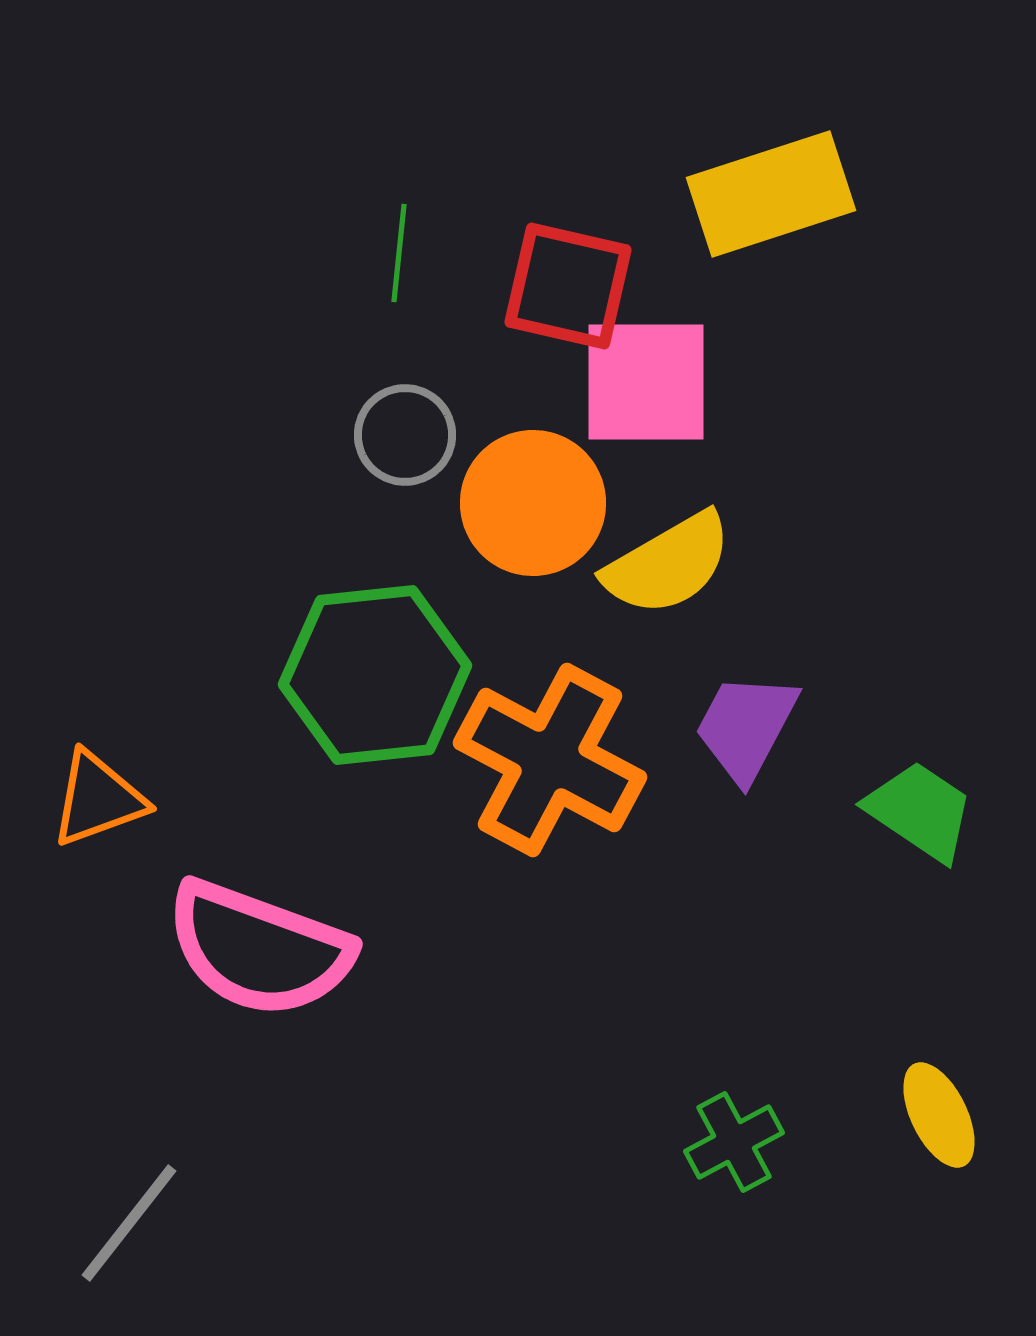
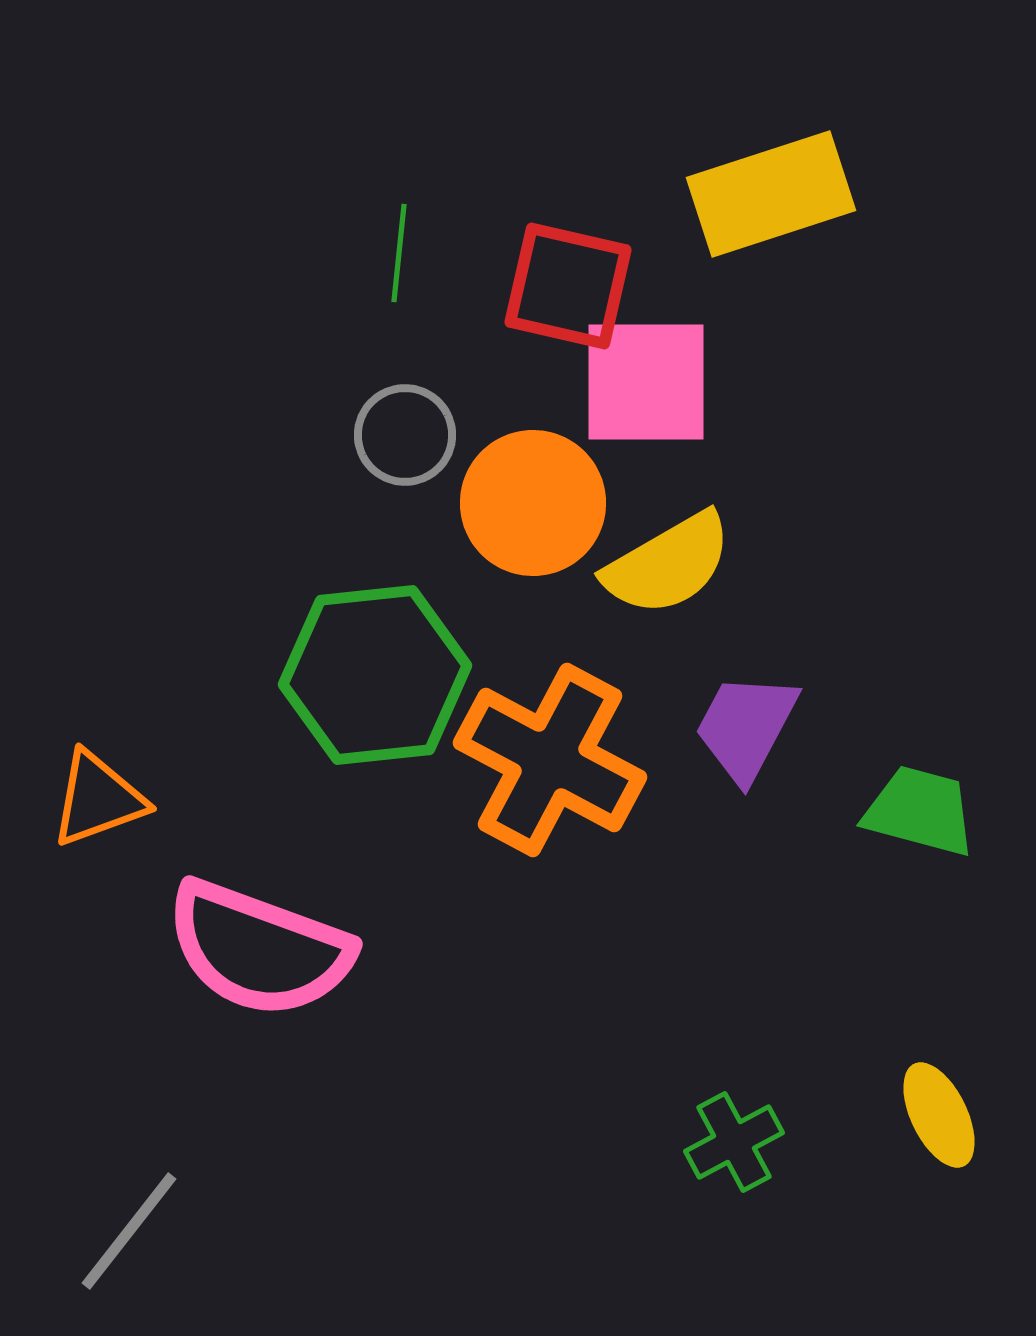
green trapezoid: rotated 19 degrees counterclockwise
gray line: moved 8 px down
